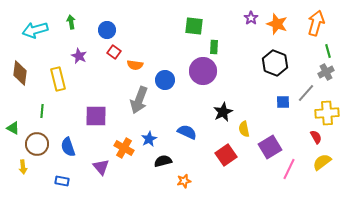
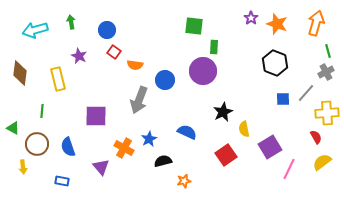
blue square at (283, 102): moved 3 px up
